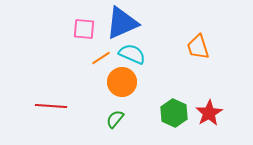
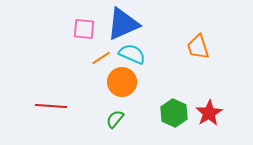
blue triangle: moved 1 px right, 1 px down
